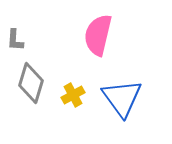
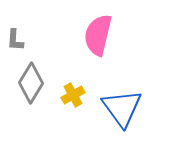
gray diamond: rotated 15 degrees clockwise
blue triangle: moved 10 px down
